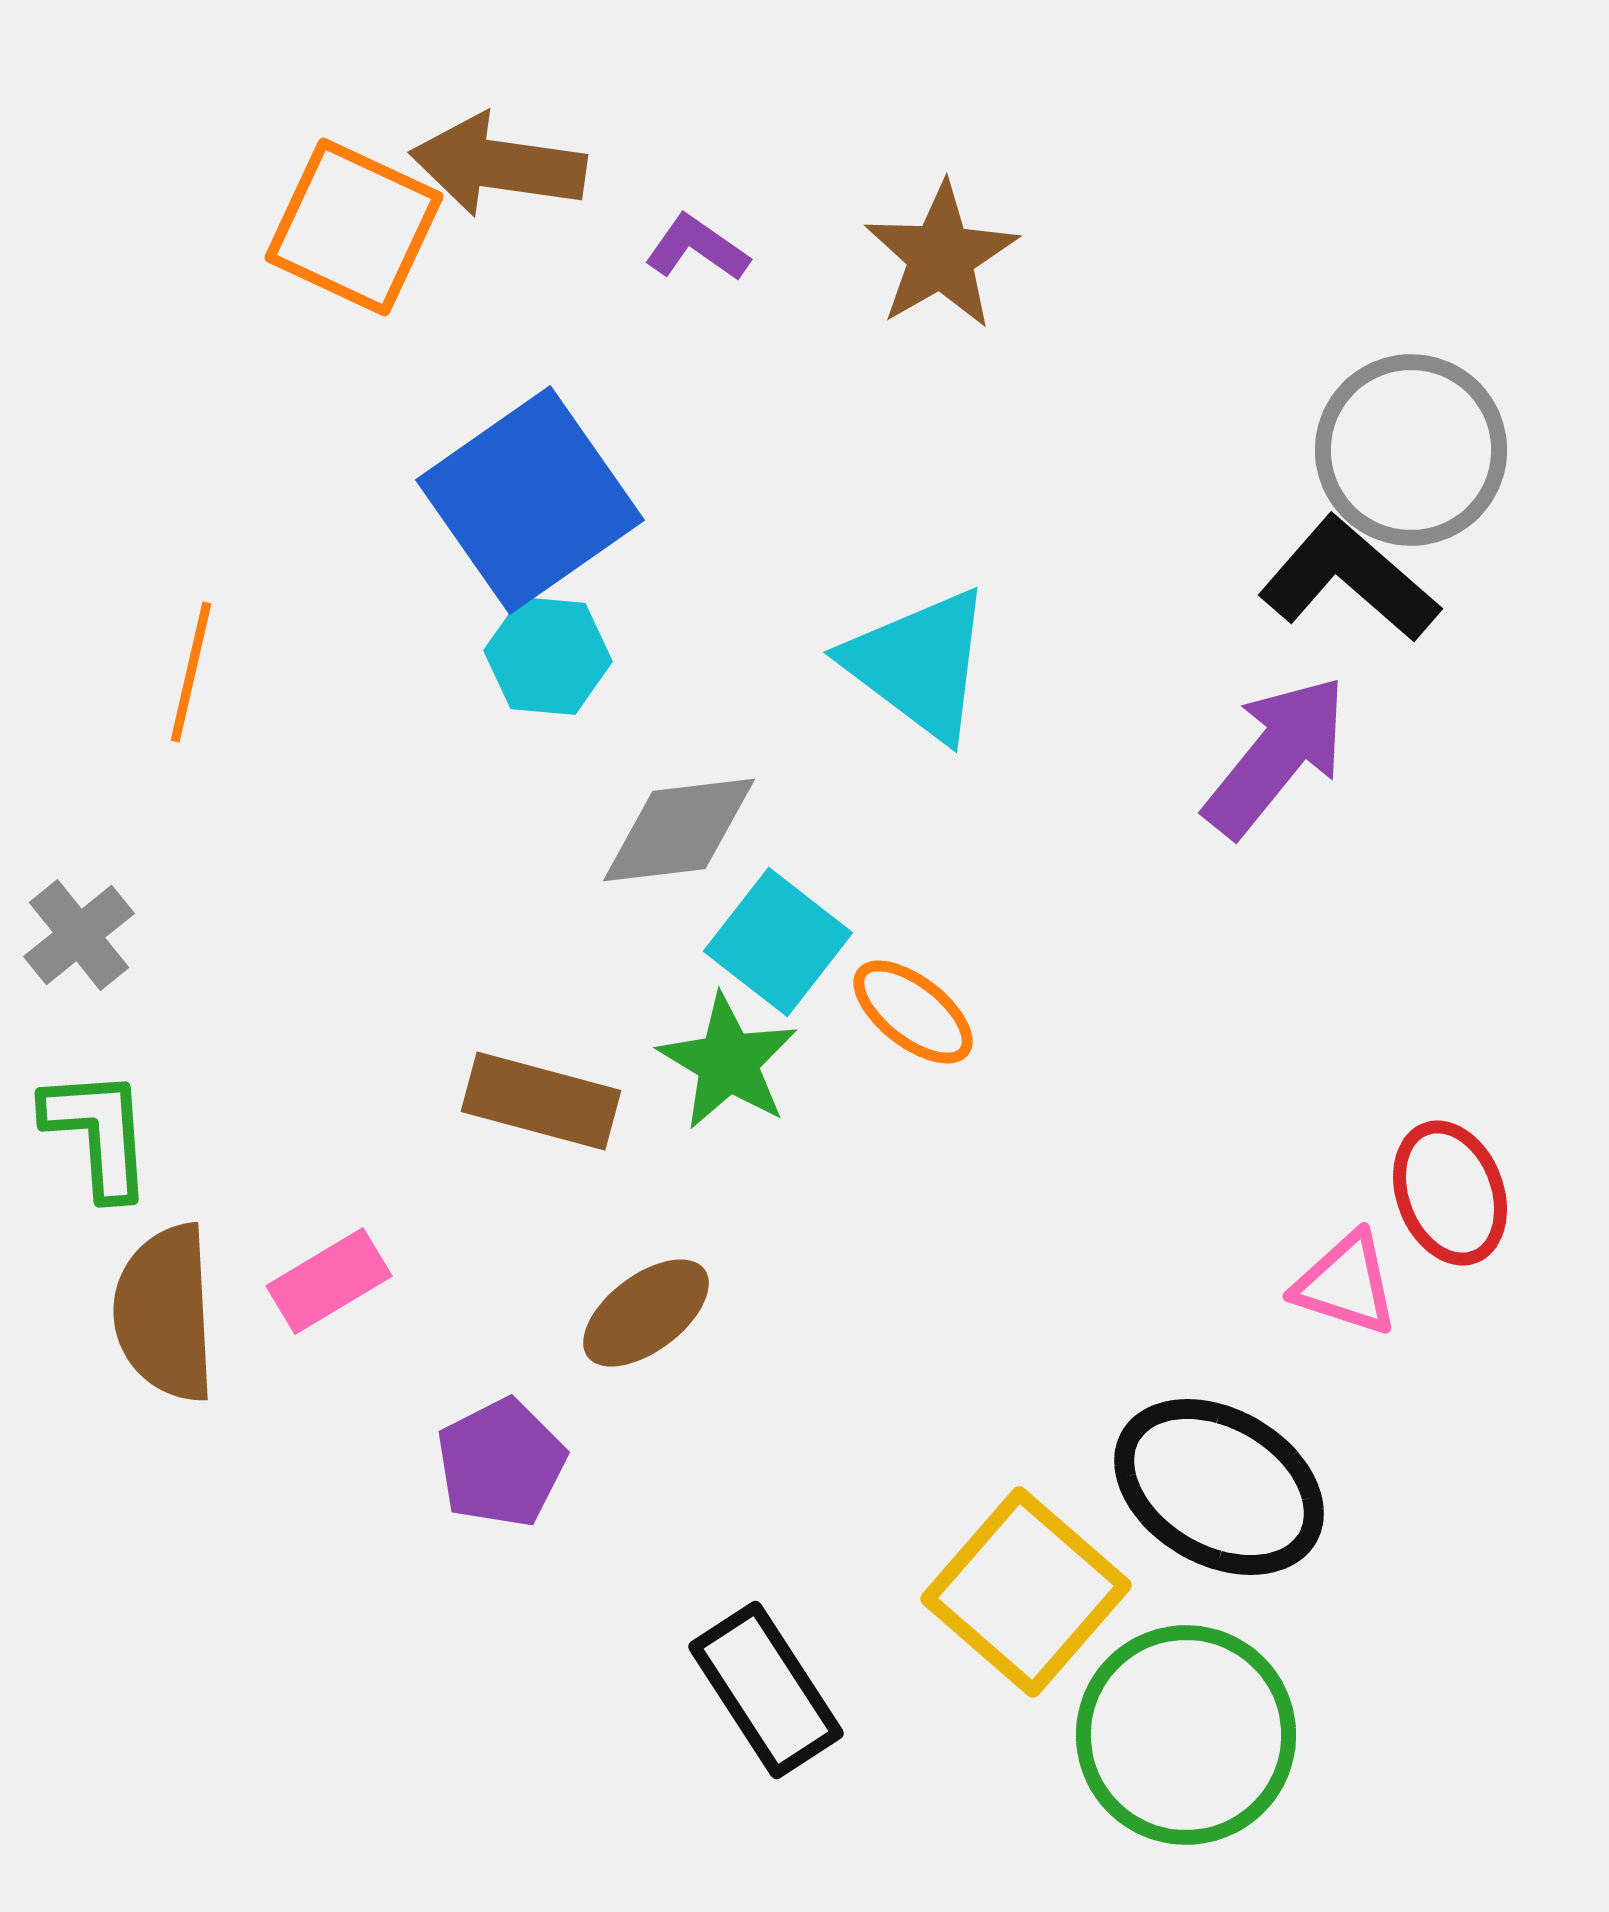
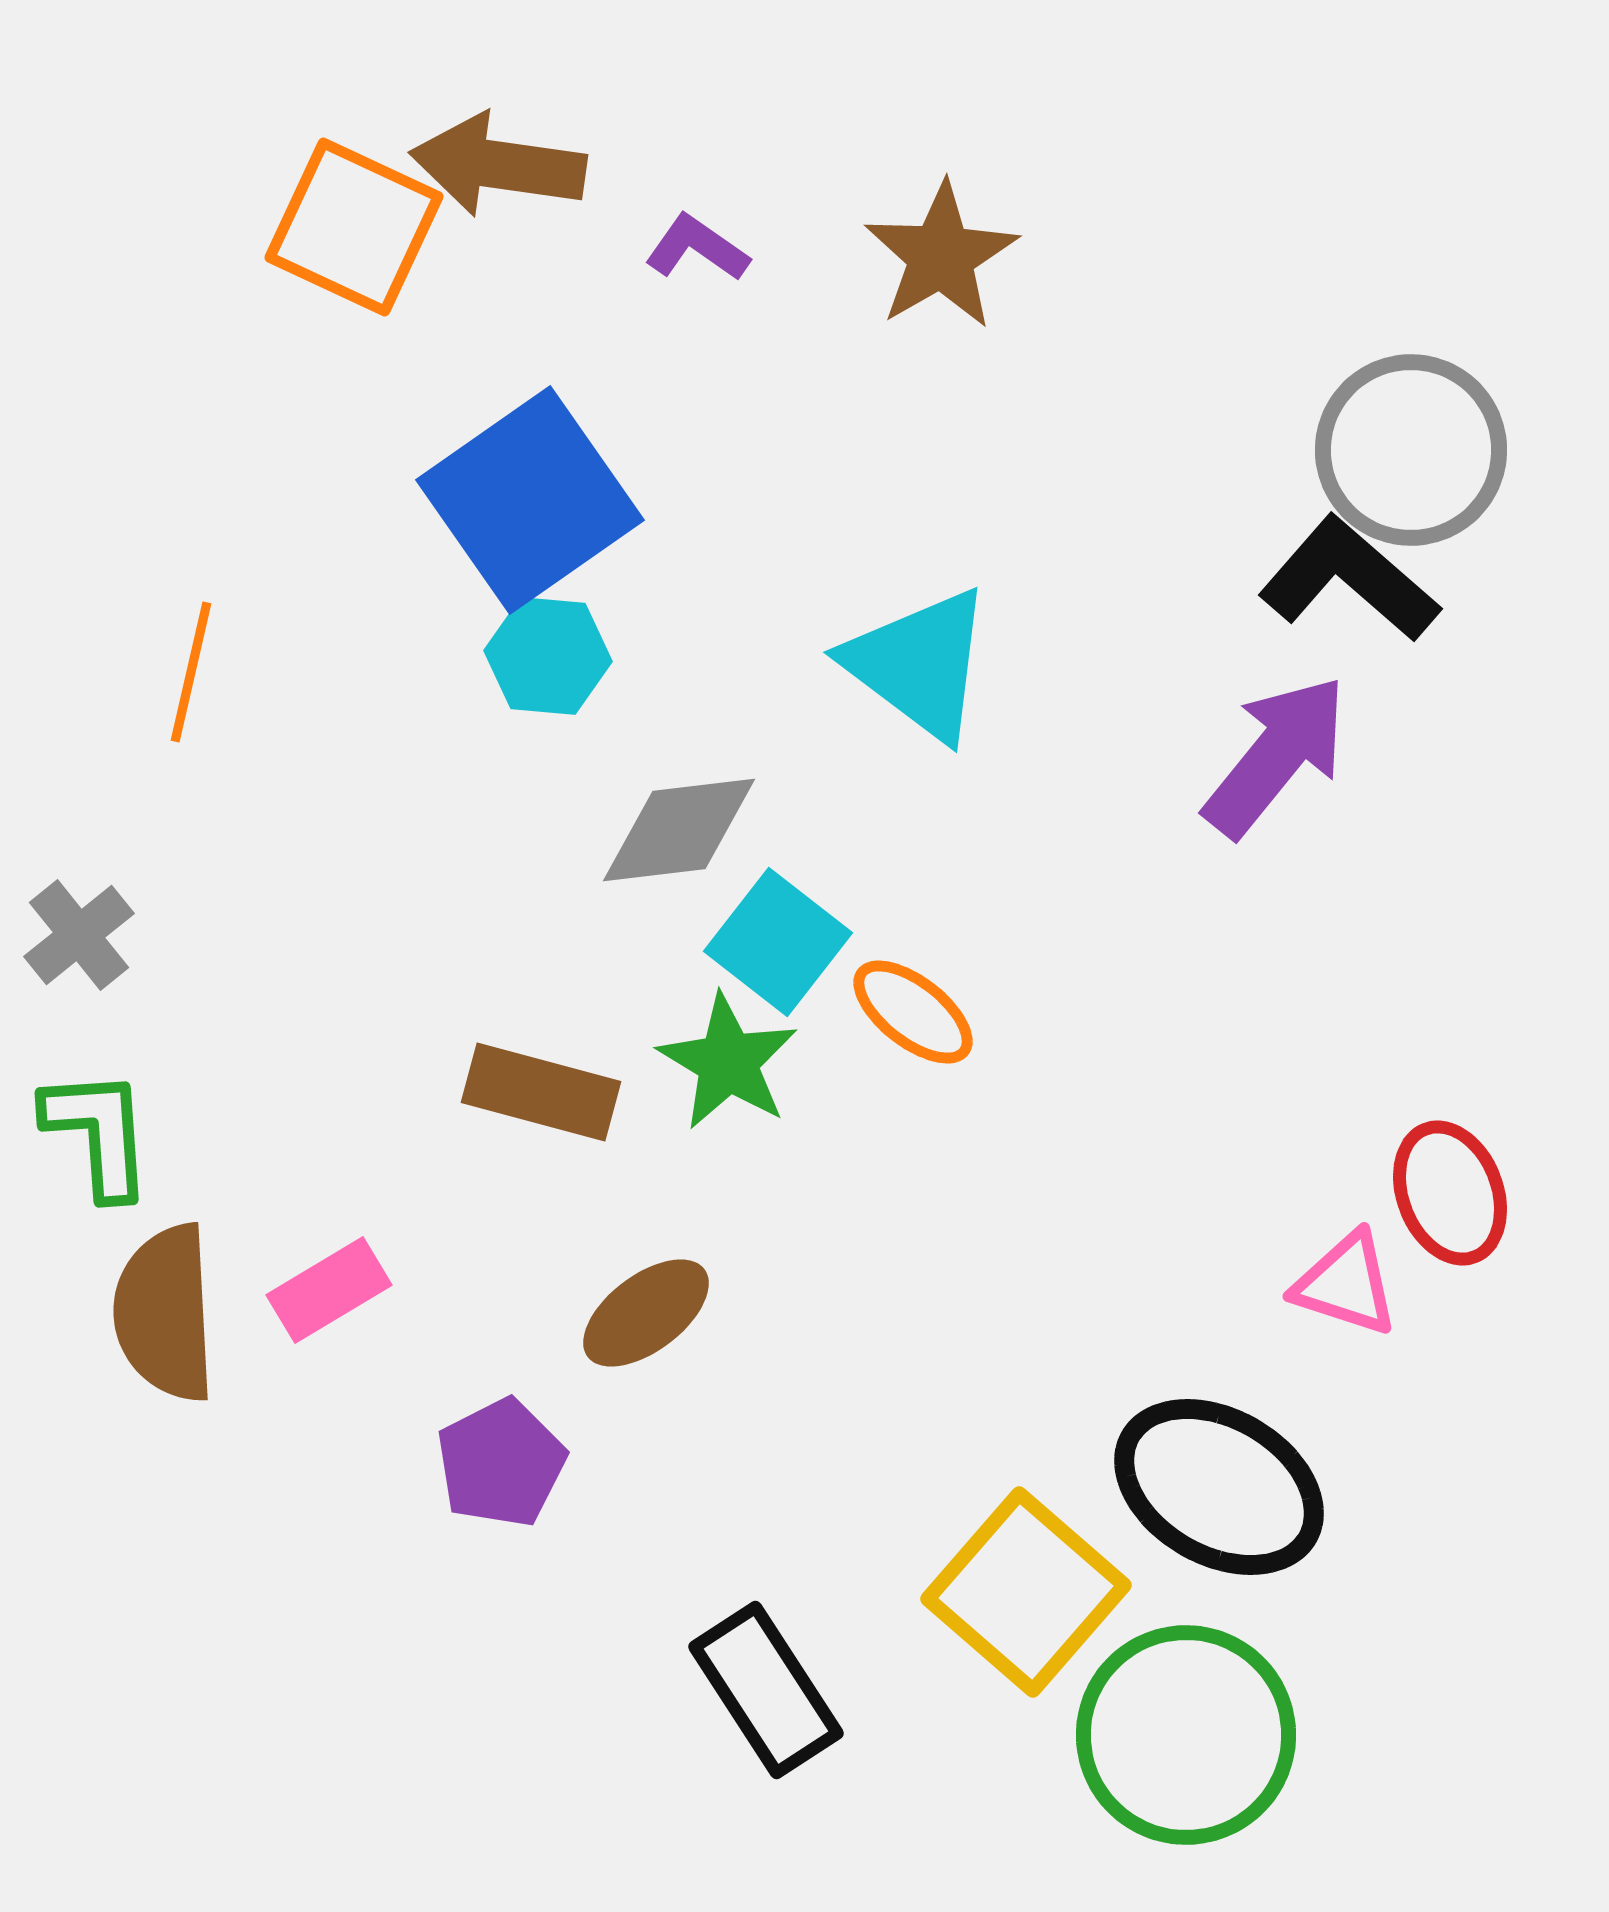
brown rectangle: moved 9 px up
pink rectangle: moved 9 px down
